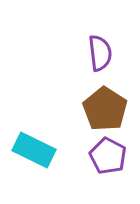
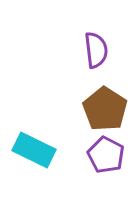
purple semicircle: moved 4 px left, 3 px up
purple pentagon: moved 2 px left, 1 px up
